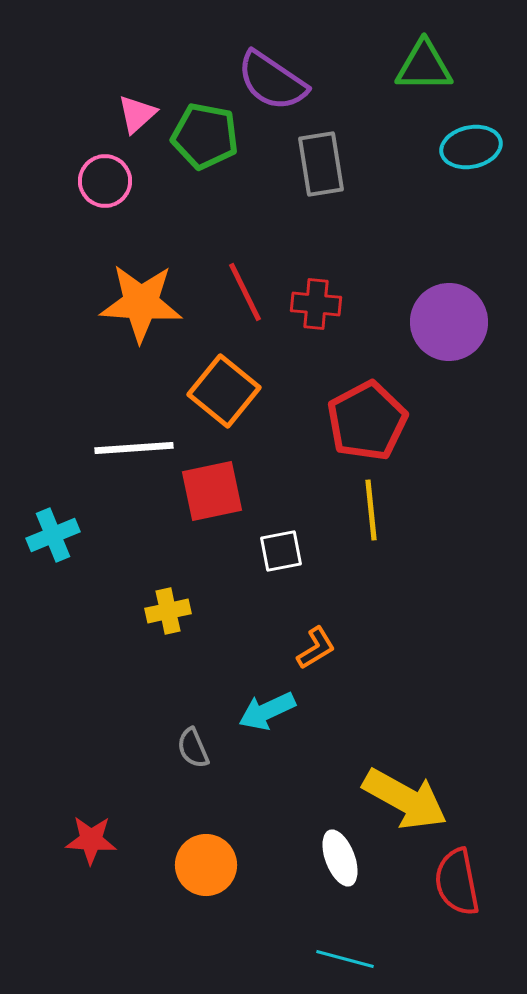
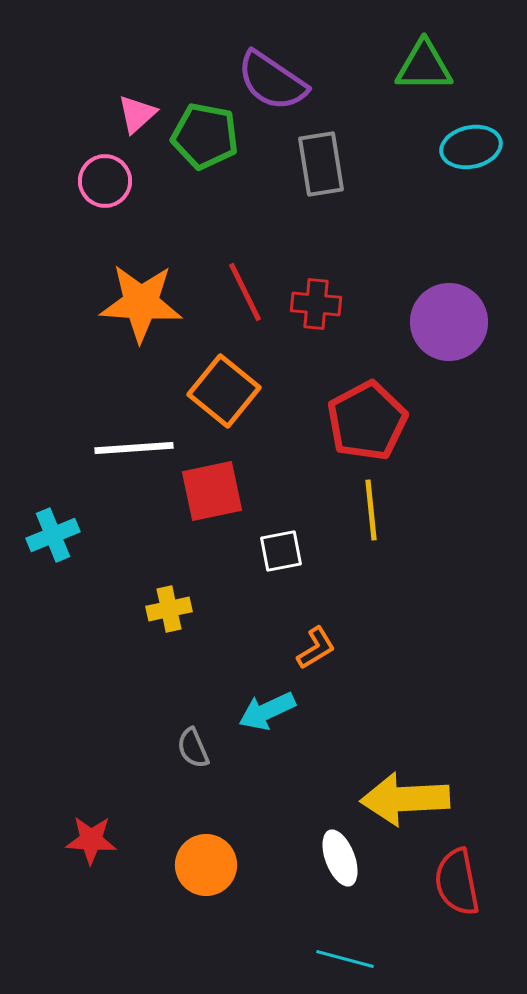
yellow cross: moved 1 px right, 2 px up
yellow arrow: rotated 148 degrees clockwise
